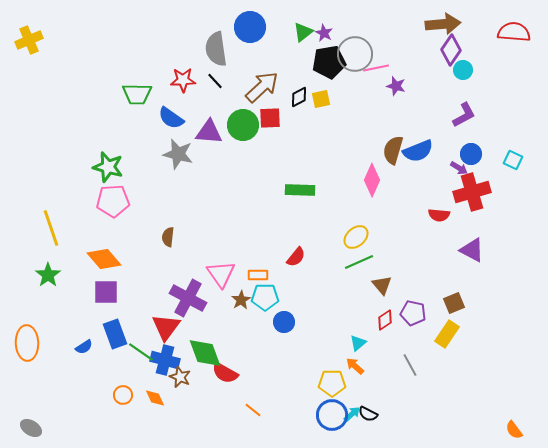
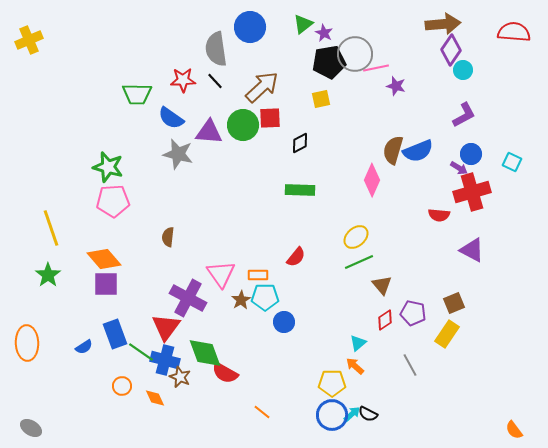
green triangle at (303, 32): moved 8 px up
black diamond at (299, 97): moved 1 px right, 46 px down
cyan square at (513, 160): moved 1 px left, 2 px down
purple square at (106, 292): moved 8 px up
orange circle at (123, 395): moved 1 px left, 9 px up
orange line at (253, 410): moved 9 px right, 2 px down
